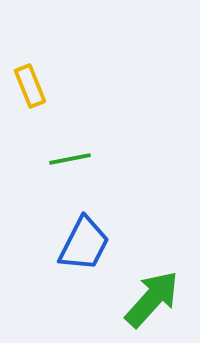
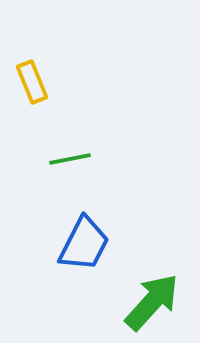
yellow rectangle: moved 2 px right, 4 px up
green arrow: moved 3 px down
